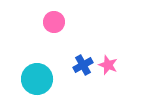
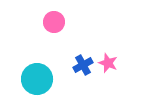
pink star: moved 2 px up
